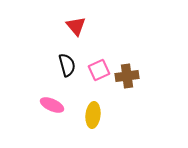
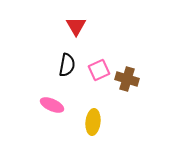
red triangle: rotated 10 degrees clockwise
black semicircle: rotated 25 degrees clockwise
brown cross: moved 3 px down; rotated 25 degrees clockwise
yellow ellipse: moved 7 px down
